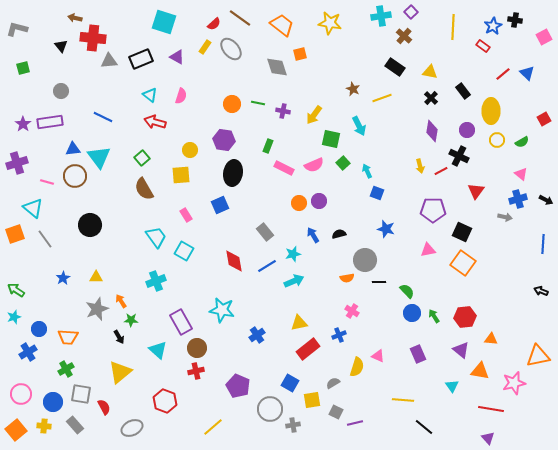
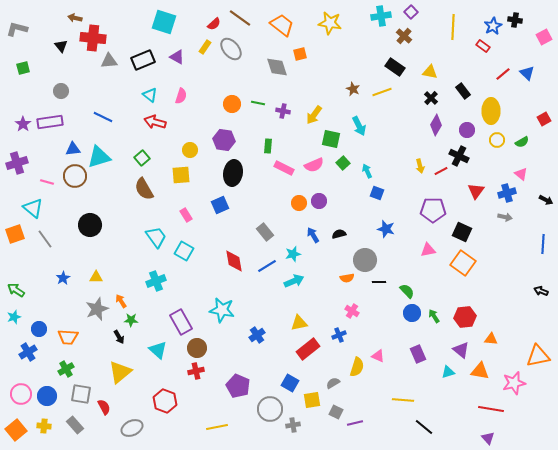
black rectangle at (141, 59): moved 2 px right, 1 px down
yellow line at (382, 98): moved 6 px up
purple diamond at (432, 131): moved 4 px right, 6 px up; rotated 20 degrees clockwise
green rectangle at (268, 146): rotated 16 degrees counterclockwise
cyan triangle at (99, 157): rotated 50 degrees clockwise
blue cross at (518, 199): moved 11 px left, 6 px up
cyan triangle at (452, 386): moved 4 px left, 14 px up; rotated 48 degrees clockwise
blue circle at (53, 402): moved 6 px left, 6 px up
yellow line at (213, 427): moved 4 px right; rotated 30 degrees clockwise
